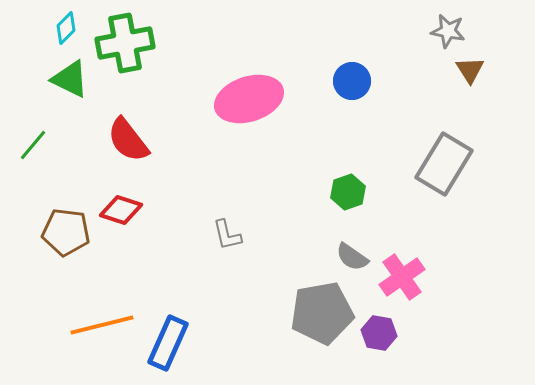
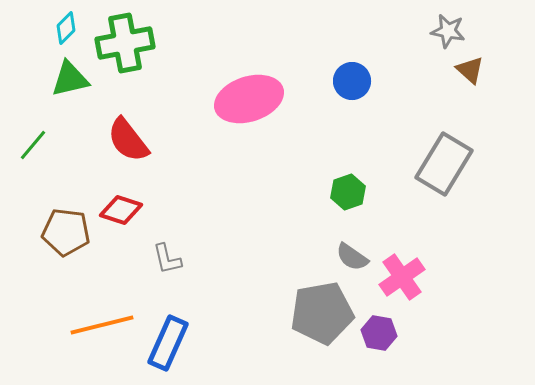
brown triangle: rotated 16 degrees counterclockwise
green triangle: rotated 39 degrees counterclockwise
gray L-shape: moved 60 px left, 24 px down
